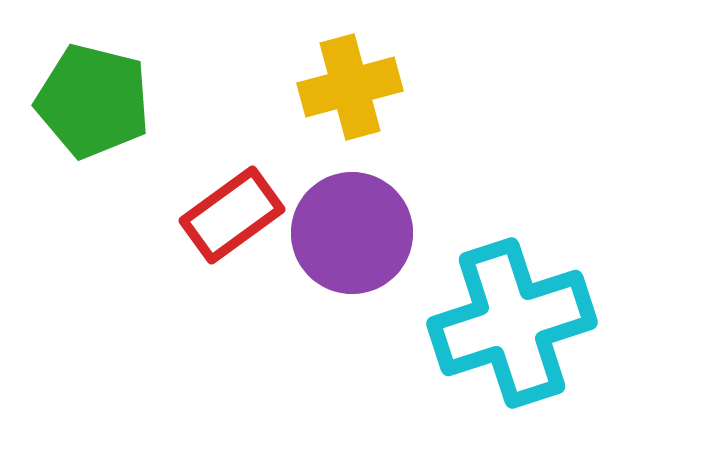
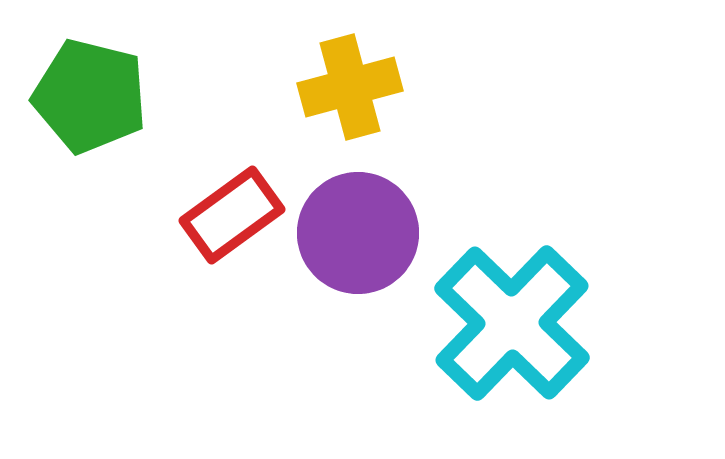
green pentagon: moved 3 px left, 5 px up
purple circle: moved 6 px right
cyan cross: rotated 28 degrees counterclockwise
